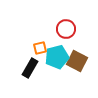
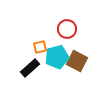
red circle: moved 1 px right
orange square: moved 1 px up
black rectangle: rotated 18 degrees clockwise
